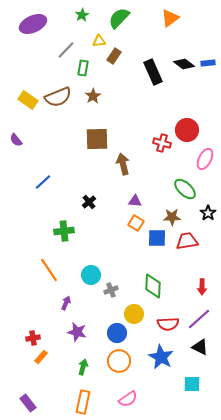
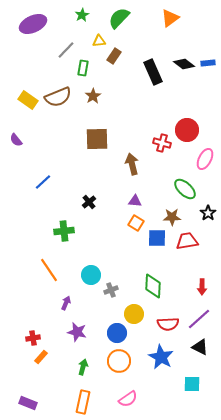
brown arrow at (123, 164): moved 9 px right
purple rectangle at (28, 403): rotated 30 degrees counterclockwise
